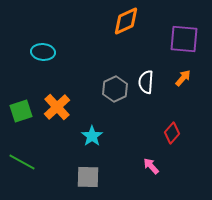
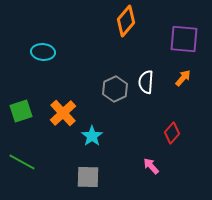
orange diamond: rotated 24 degrees counterclockwise
orange cross: moved 6 px right, 6 px down
